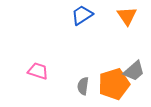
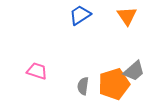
blue trapezoid: moved 2 px left
pink trapezoid: moved 1 px left
